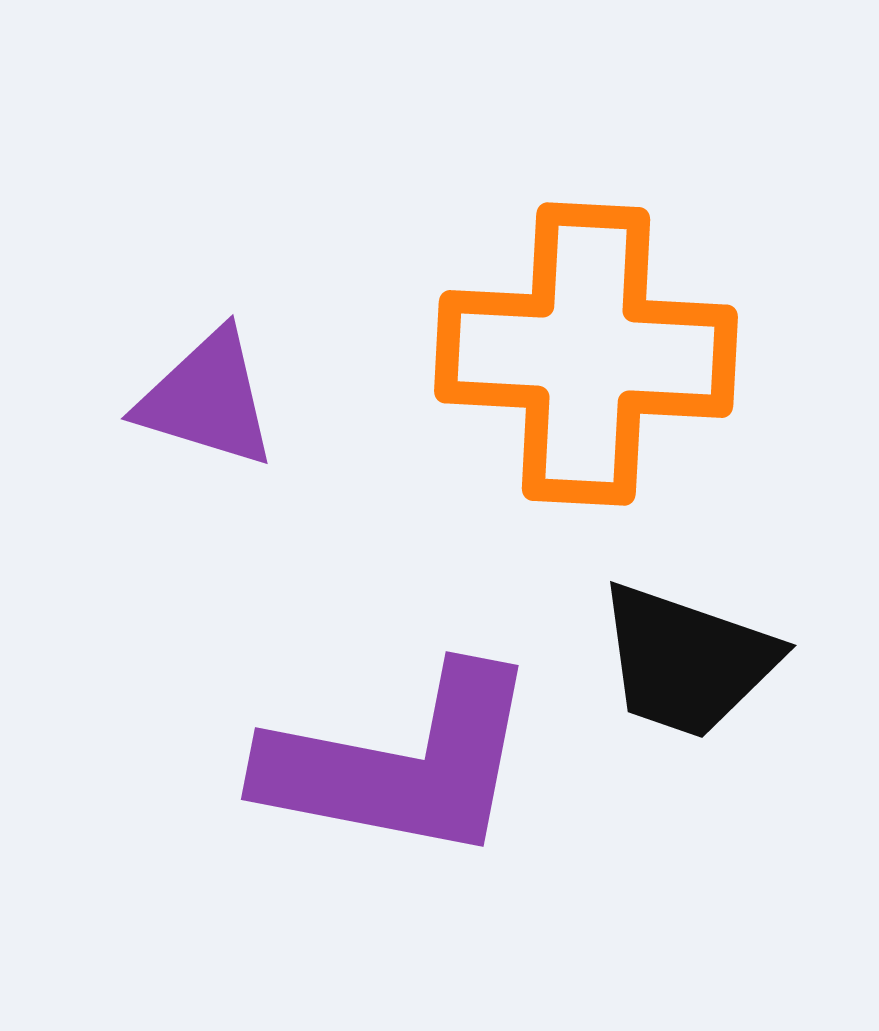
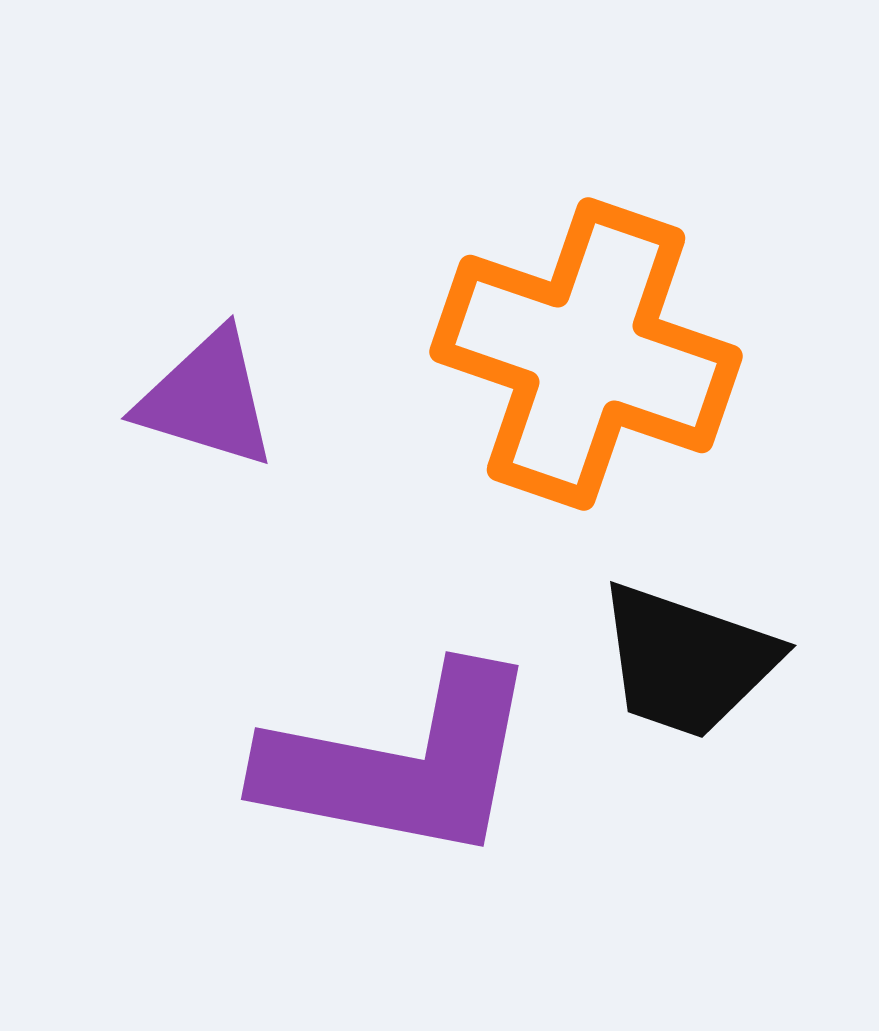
orange cross: rotated 16 degrees clockwise
